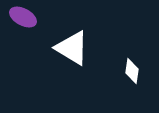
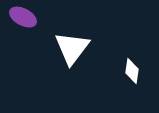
white triangle: rotated 36 degrees clockwise
